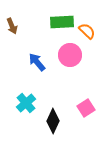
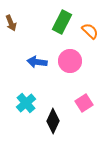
green rectangle: rotated 60 degrees counterclockwise
brown arrow: moved 1 px left, 3 px up
orange semicircle: moved 3 px right
pink circle: moved 6 px down
blue arrow: rotated 42 degrees counterclockwise
pink square: moved 2 px left, 5 px up
